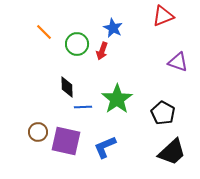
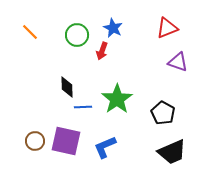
red triangle: moved 4 px right, 12 px down
orange line: moved 14 px left
green circle: moved 9 px up
brown circle: moved 3 px left, 9 px down
black trapezoid: rotated 20 degrees clockwise
